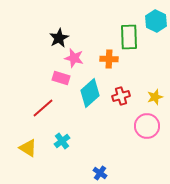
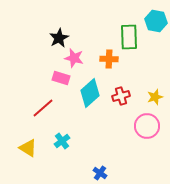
cyan hexagon: rotated 15 degrees counterclockwise
